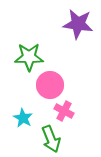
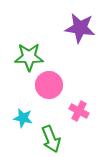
purple star: moved 2 px right, 4 px down
pink circle: moved 1 px left
pink cross: moved 15 px right
cyan star: rotated 18 degrees counterclockwise
